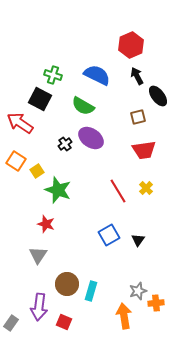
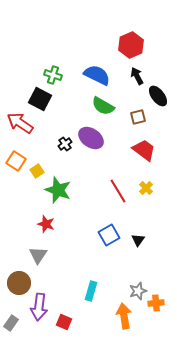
green semicircle: moved 20 px right
red trapezoid: rotated 135 degrees counterclockwise
brown circle: moved 48 px left, 1 px up
